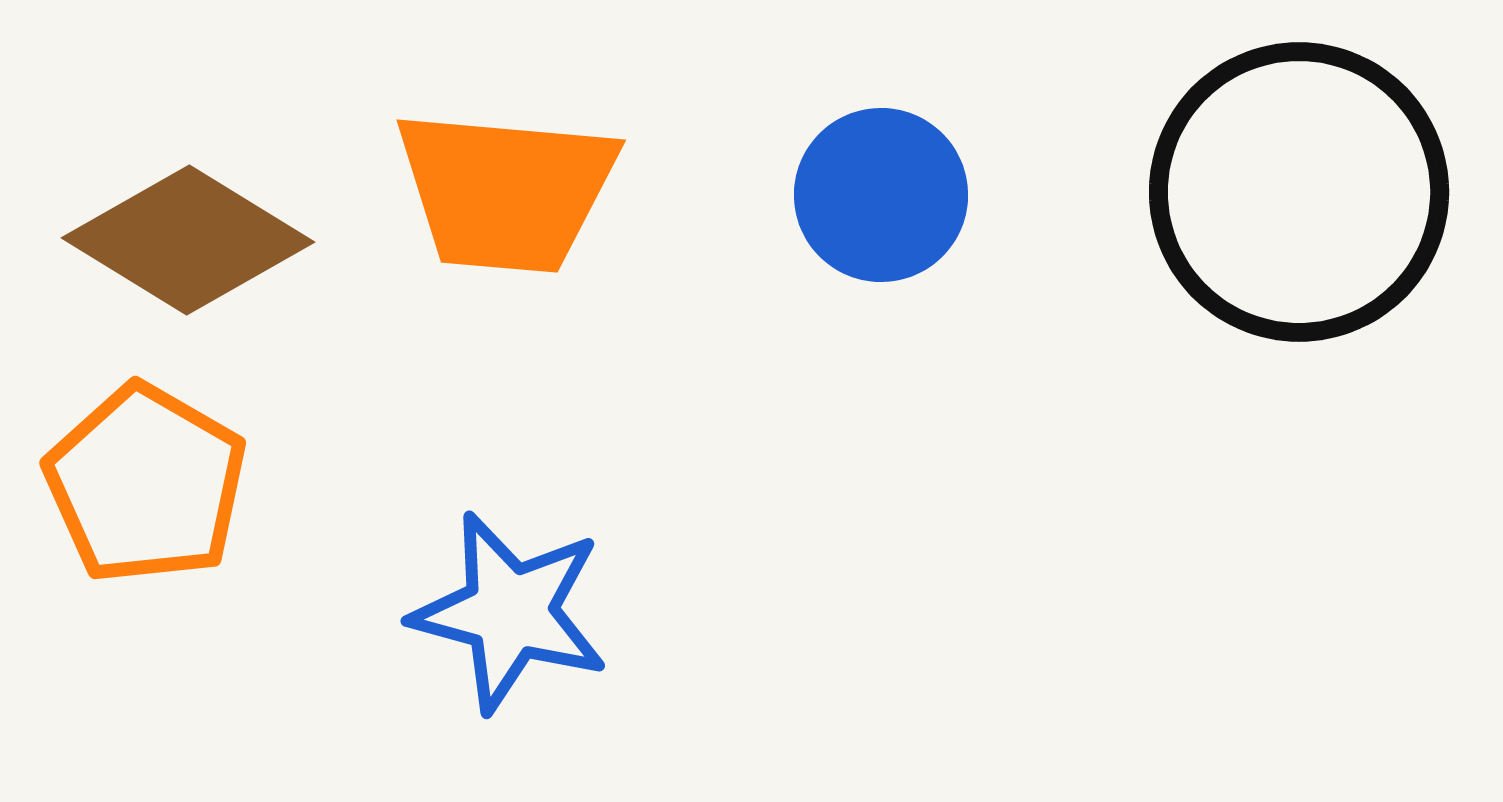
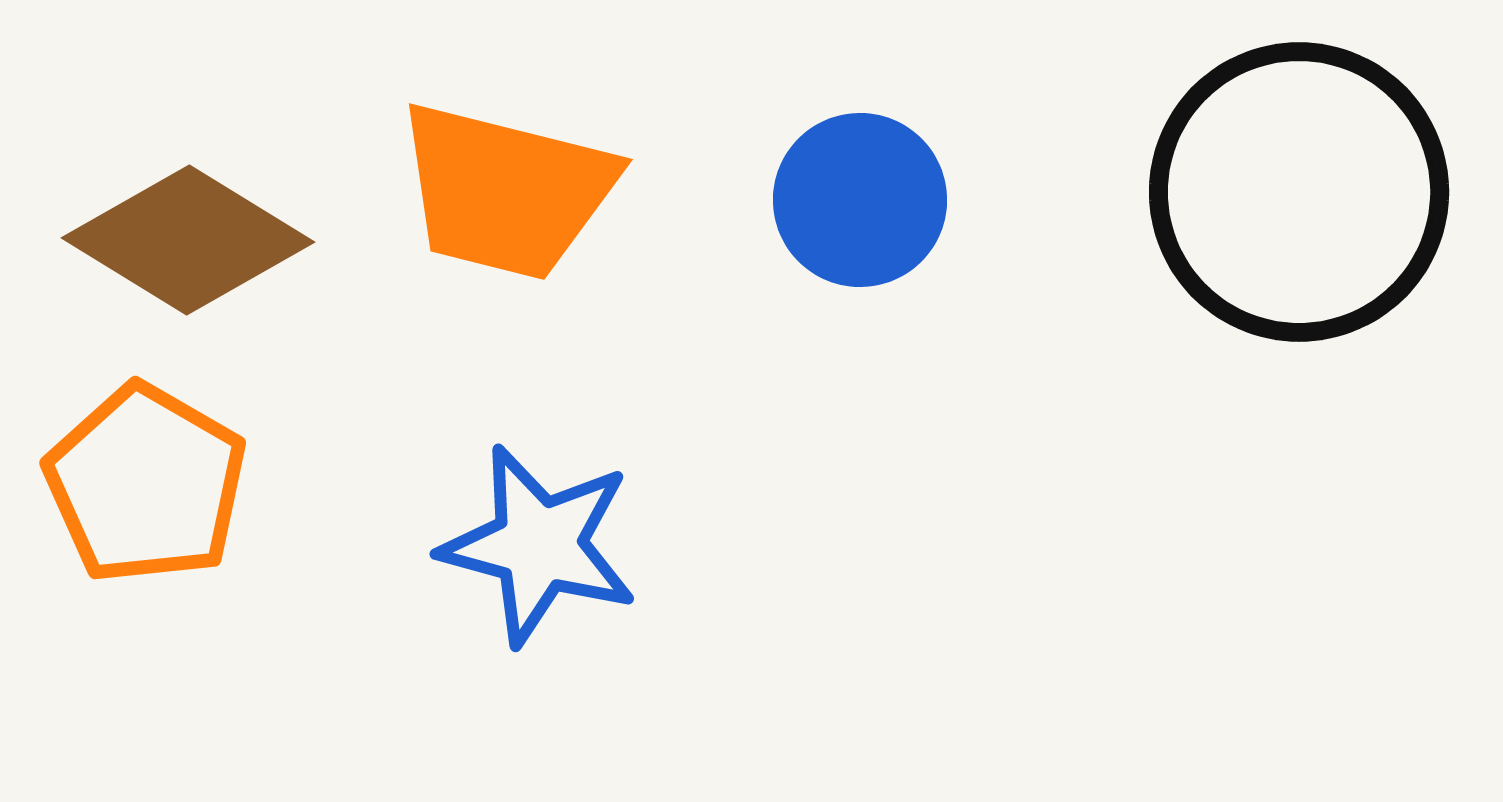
orange trapezoid: rotated 9 degrees clockwise
blue circle: moved 21 px left, 5 px down
blue star: moved 29 px right, 67 px up
